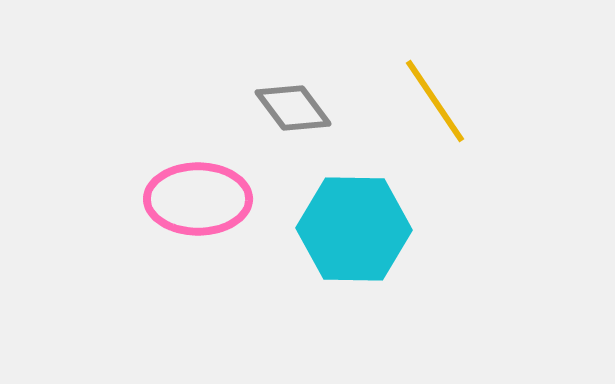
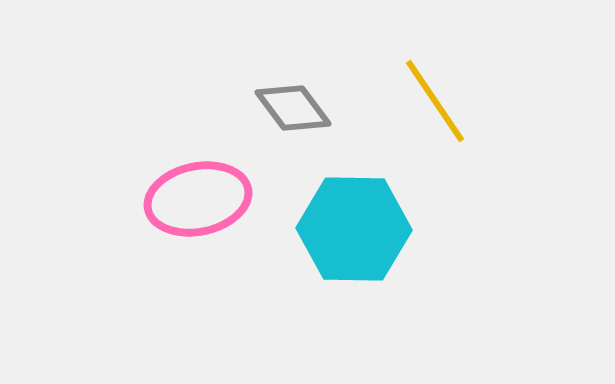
pink ellipse: rotated 12 degrees counterclockwise
